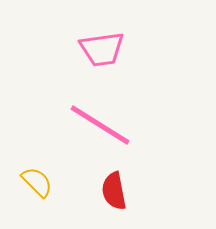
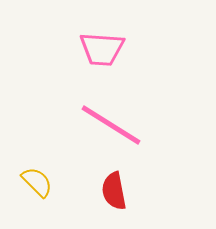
pink trapezoid: rotated 12 degrees clockwise
pink line: moved 11 px right
